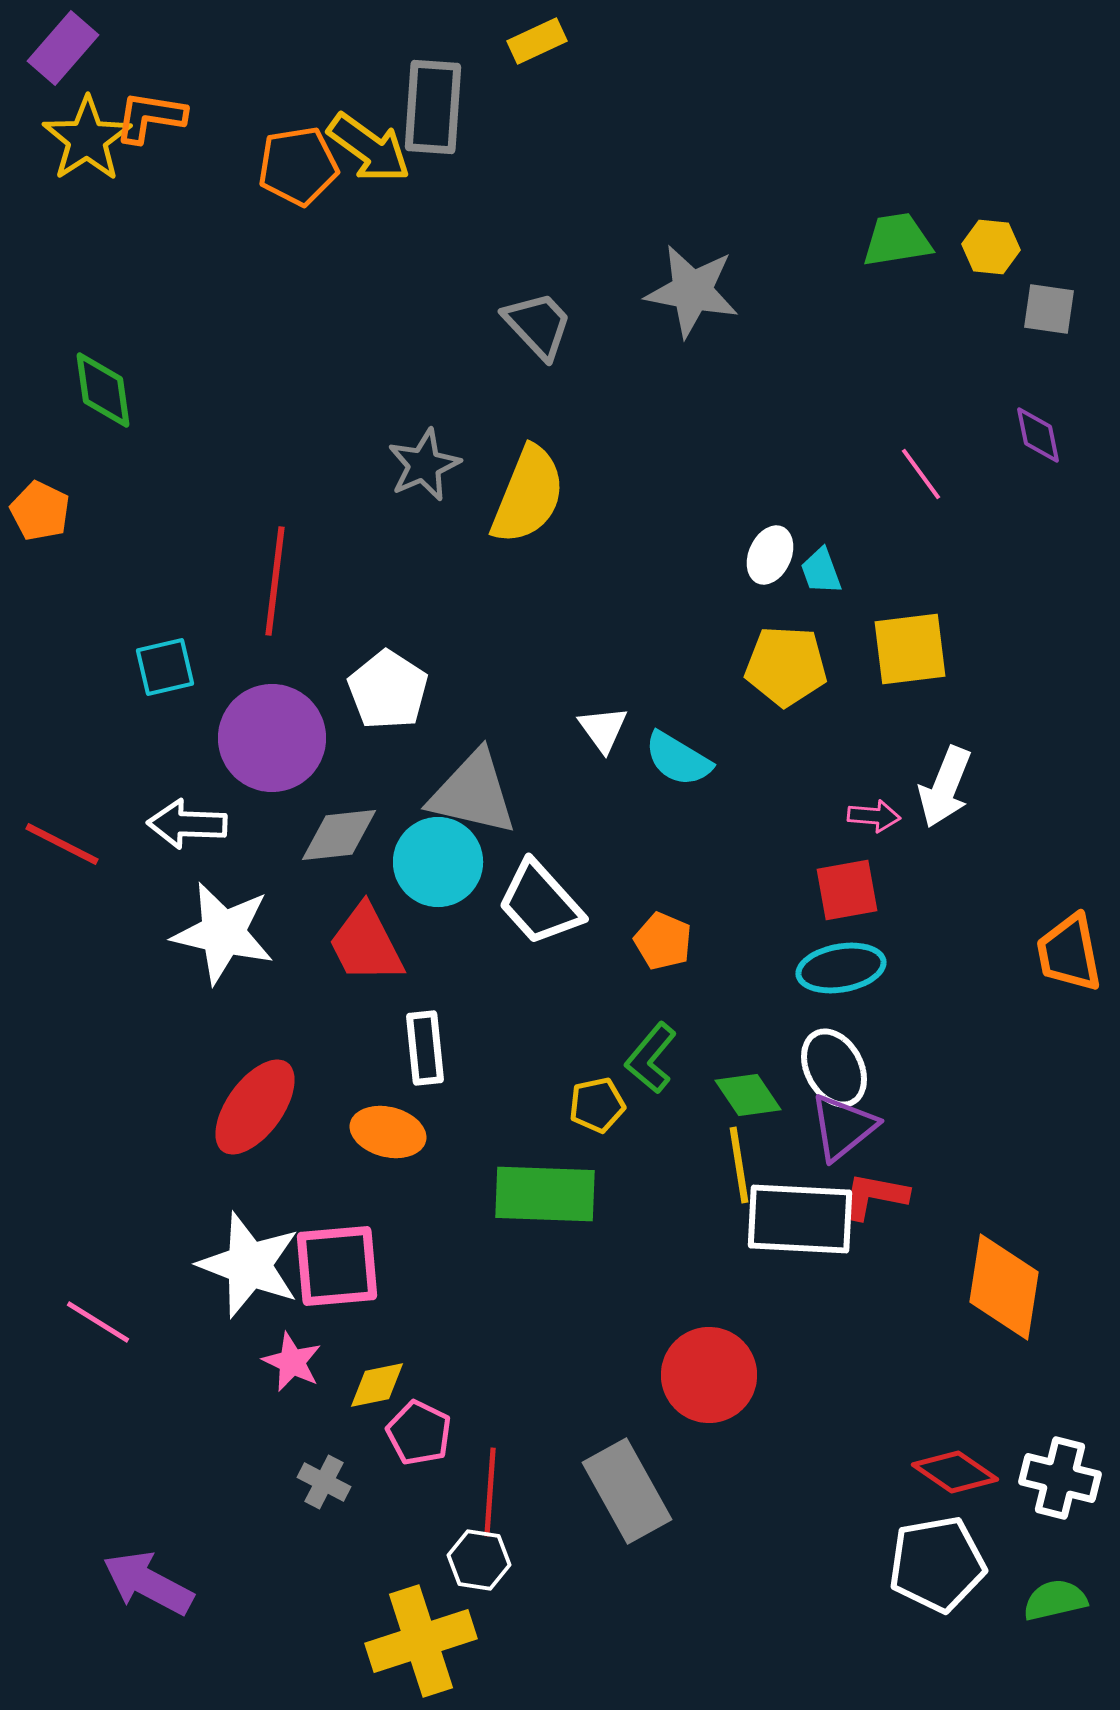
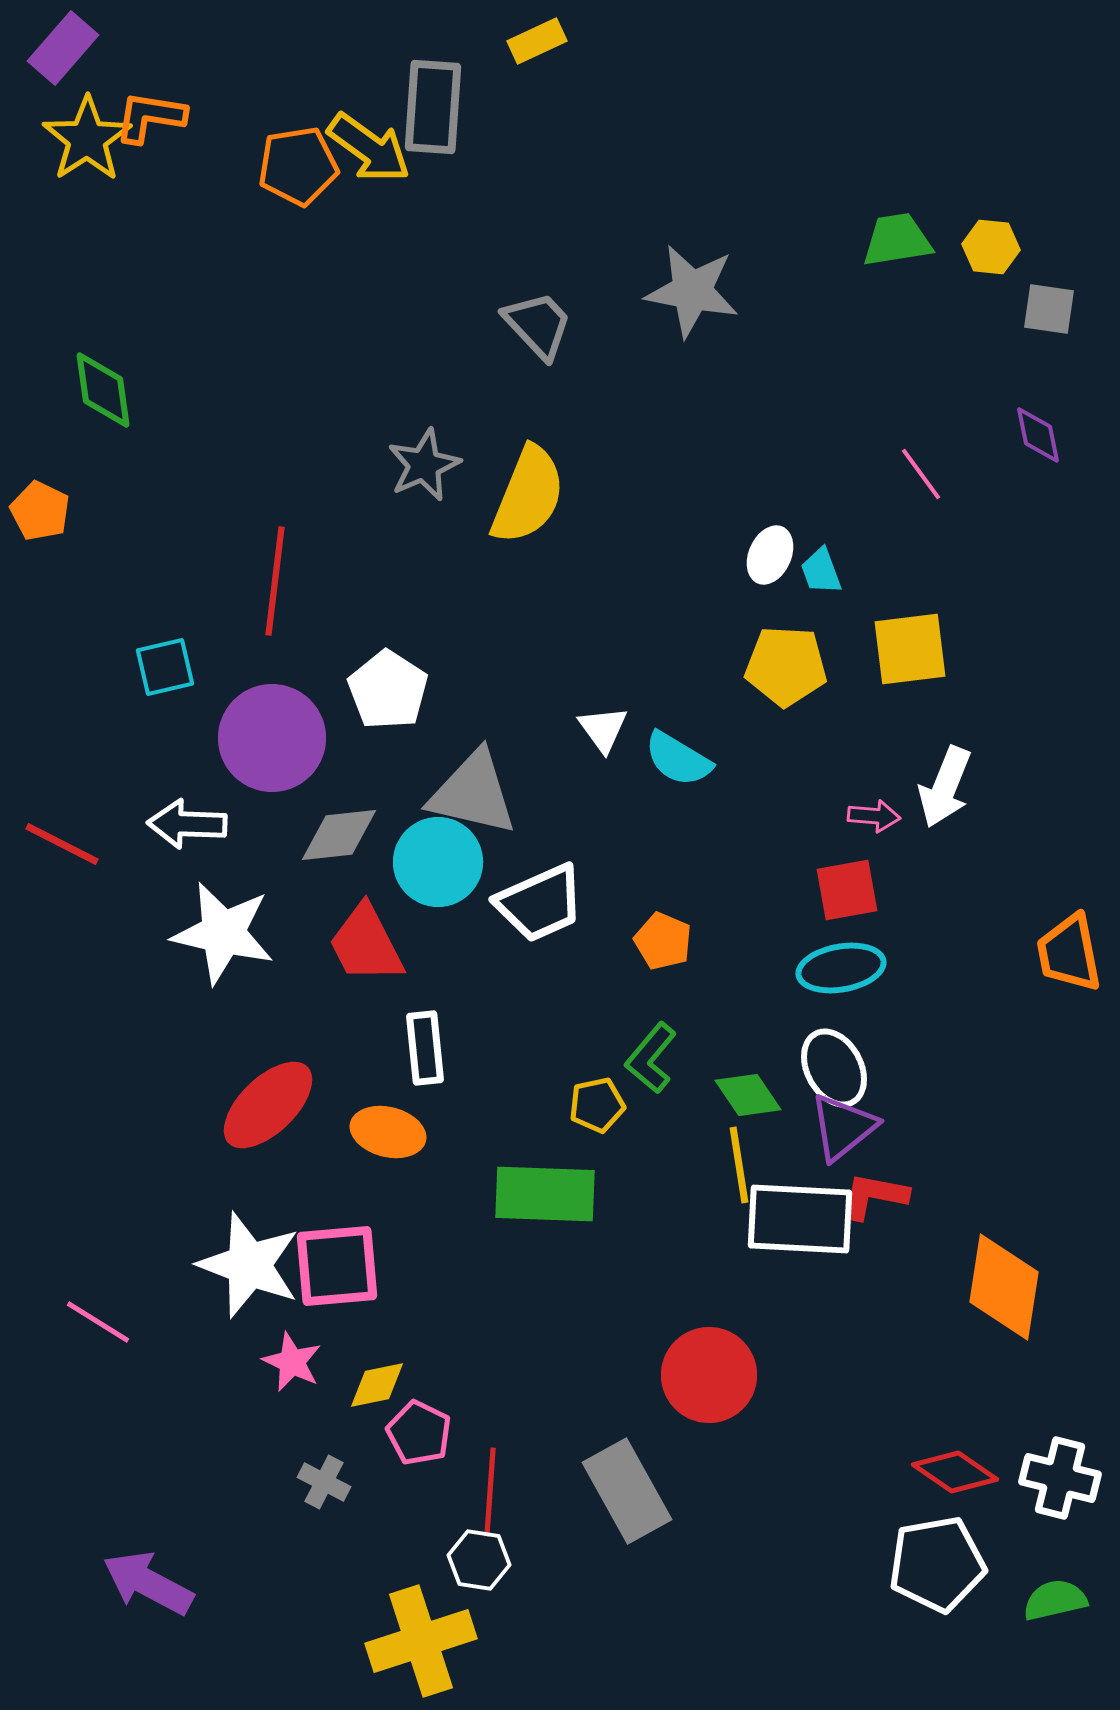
white trapezoid at (540, 903): rotated 72 degrees counterclockwise
red ellipse at (255, 1107): moved 13 px right, 2 px up; rotated 10 degrees clockwise
